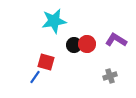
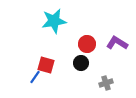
purple L-shape: moved 1 px right, 3 px down
black circle: moved 7 px right, 18 px down
red square: moved 3 px down
gray cross: moved 4 px left, 7 px down
